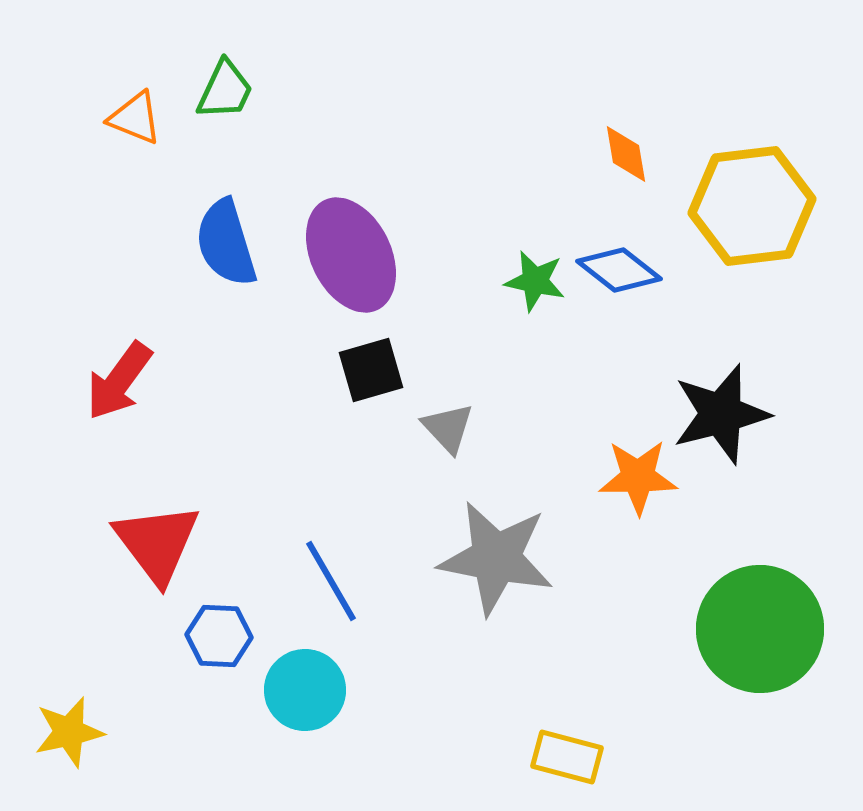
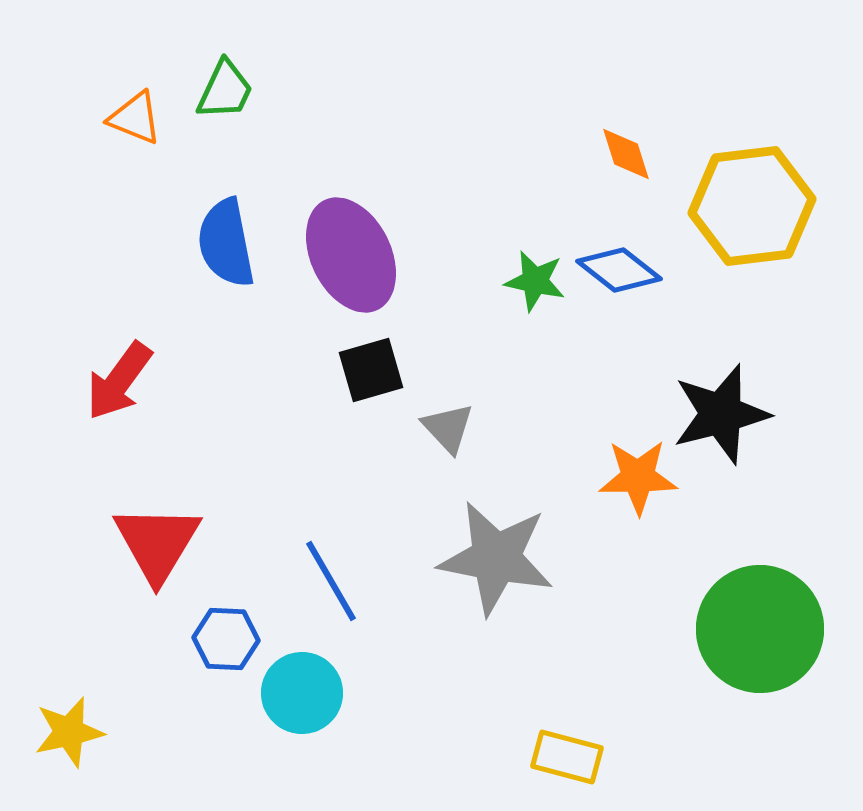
orange diamond: rotated 8 degrees counterclockwise
blue semicircle: rotated 6 degrees clockwise
red triangle: rotated 8 degrees clockwise
blue hexagon: moved 7 px right, 3 px down
cyan circle: moved 3 px left, 3 px down
